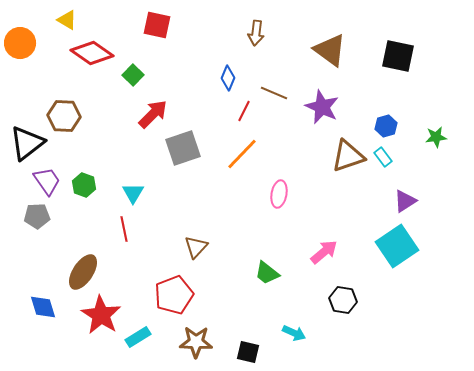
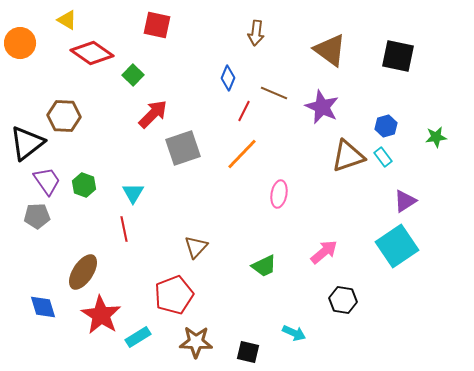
green trapezoid at (267, 273): moved 3 px left, 7 px up; rotated 64 degrees counterclockwise
